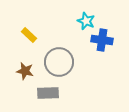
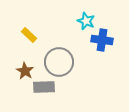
brown star: rotated 18 degrees clockwise
gray rectangle: moved 4 px left, 6 px up
